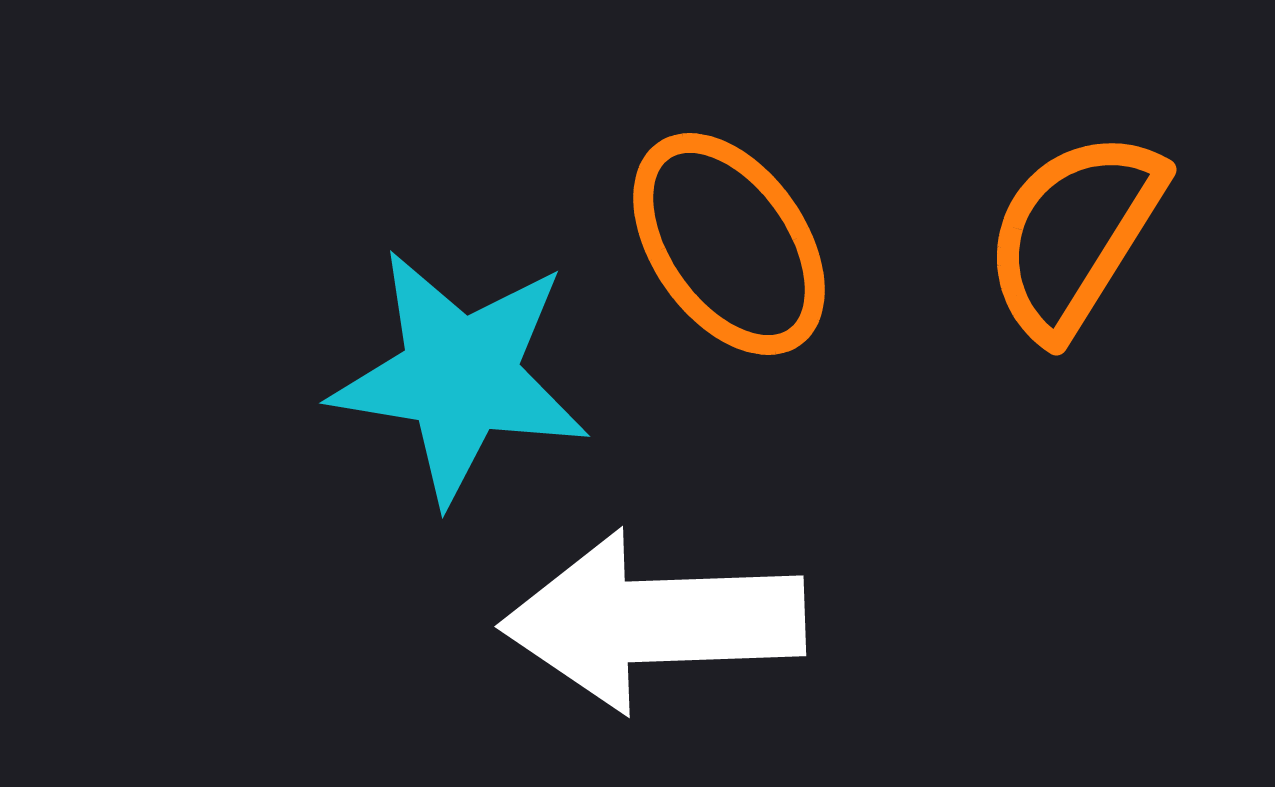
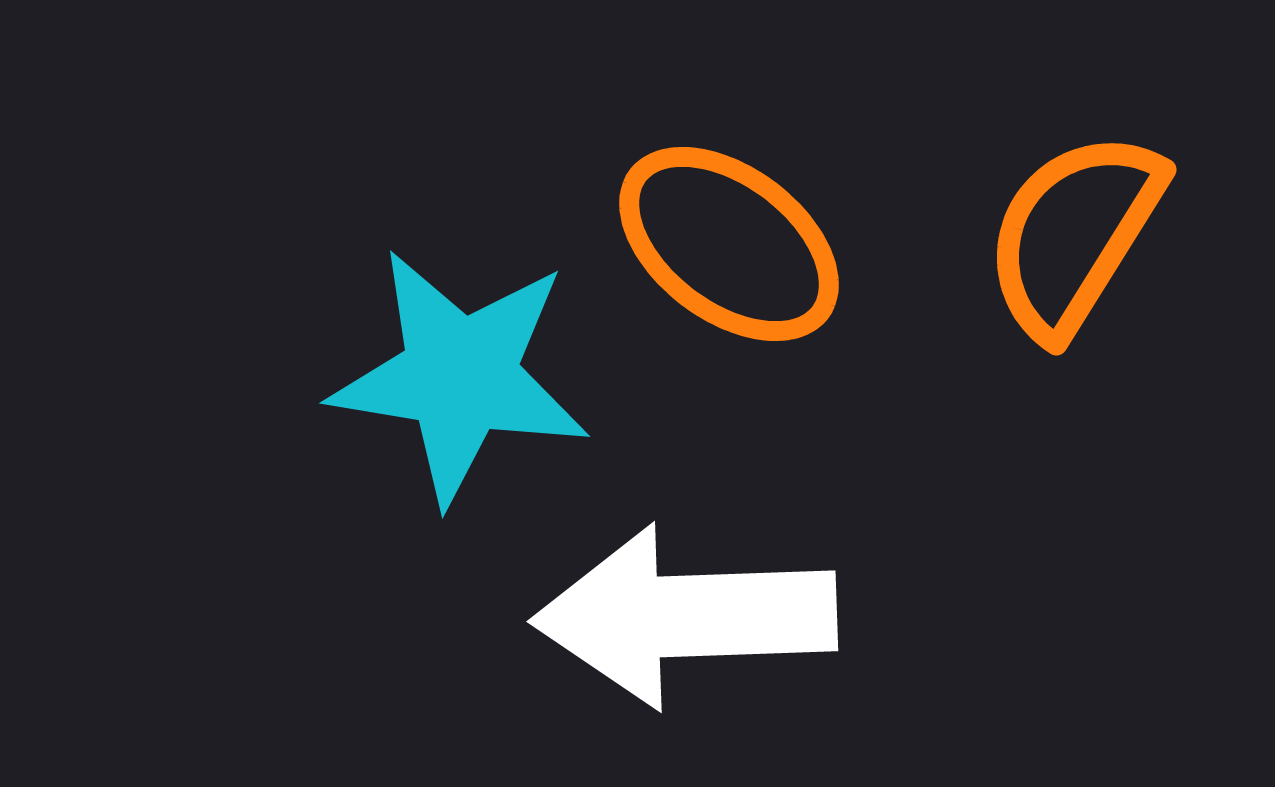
orange ellipse: rotated 18 degrees counterclockwise
white arrow: moved 32 px right, 5 px up
